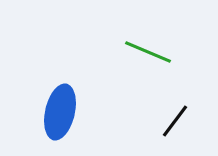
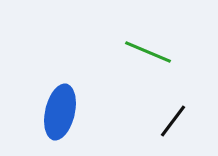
black line: moved 2 px left
